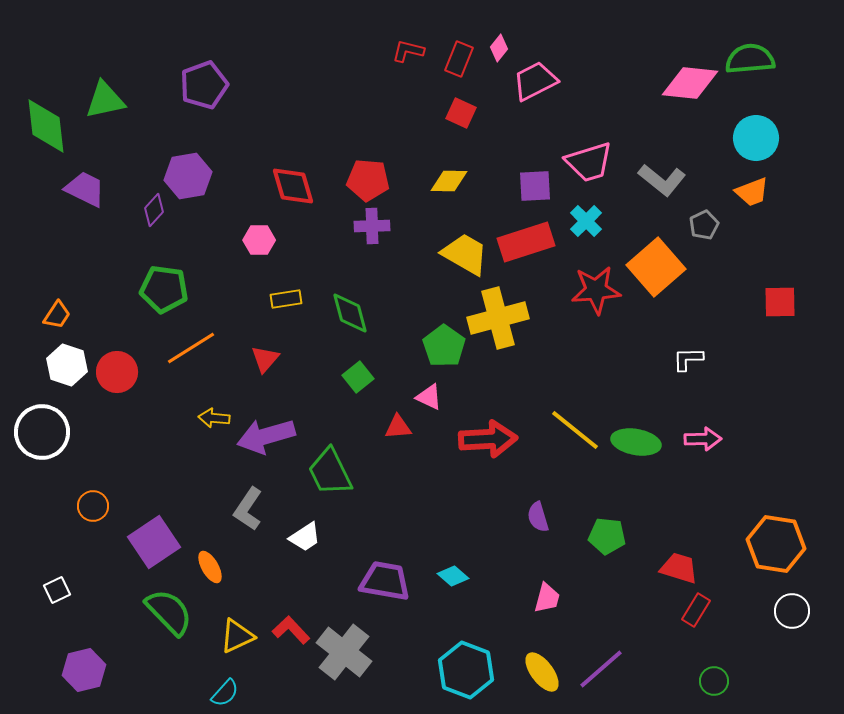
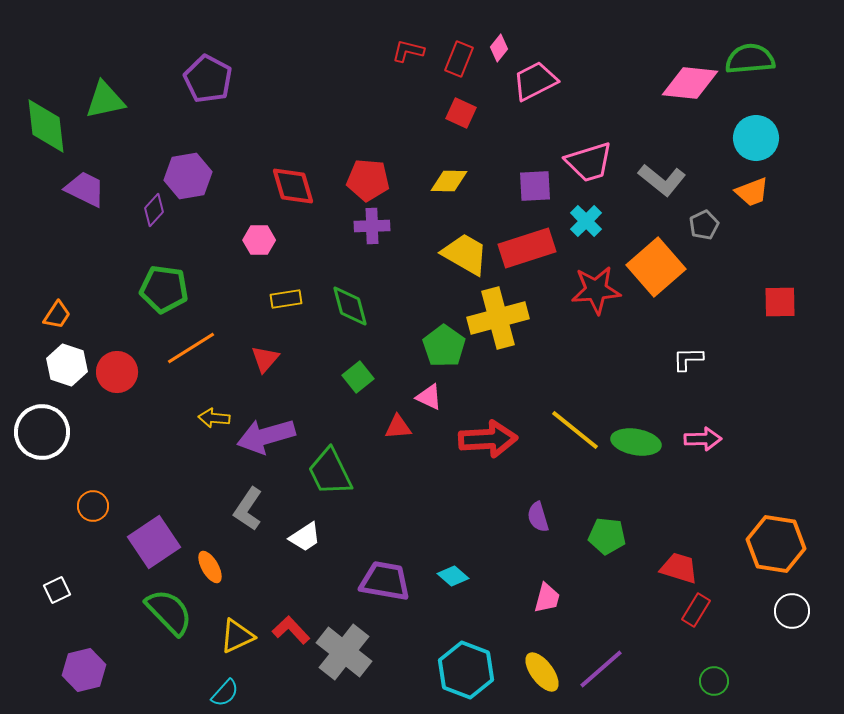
purple pentagon at (204, 85): moved 4 px right, 6 px up; rotated 24 degrees counterclockwise
red rectangle at (526, 242): moved 1 px right, 6 px down
green diamond at (350, 313): moved 7 px up
